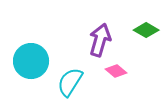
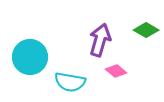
cyan circle: moved 1 px left, 4 px up
cyan semicircle: rotated 112 degrees counterclockwise
